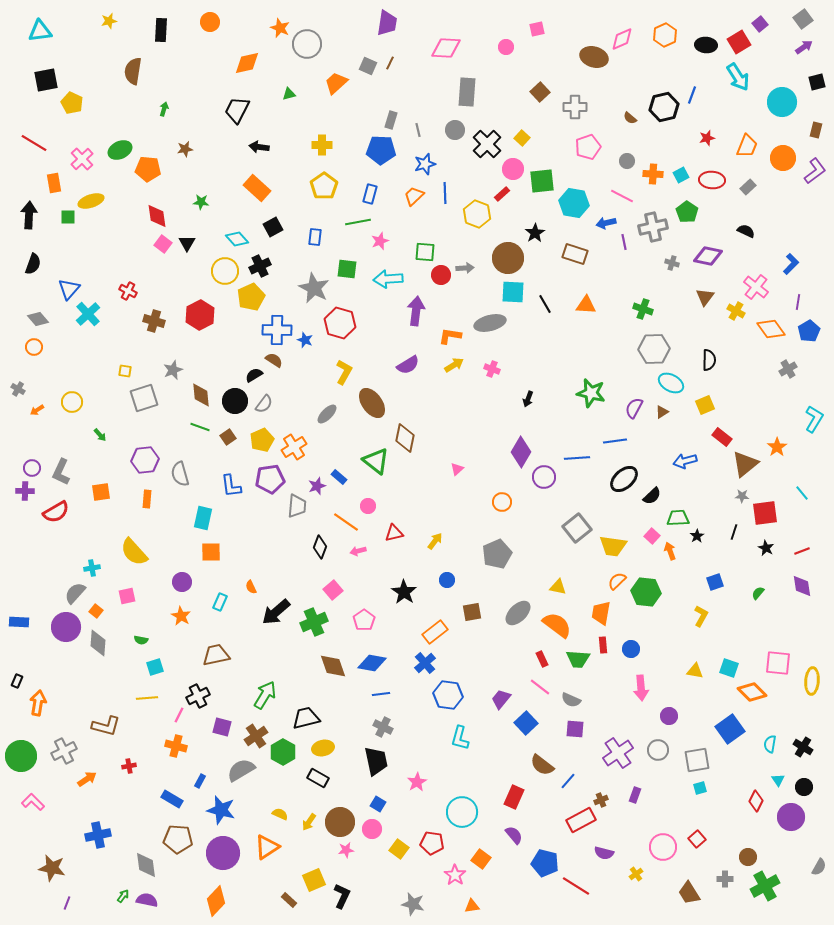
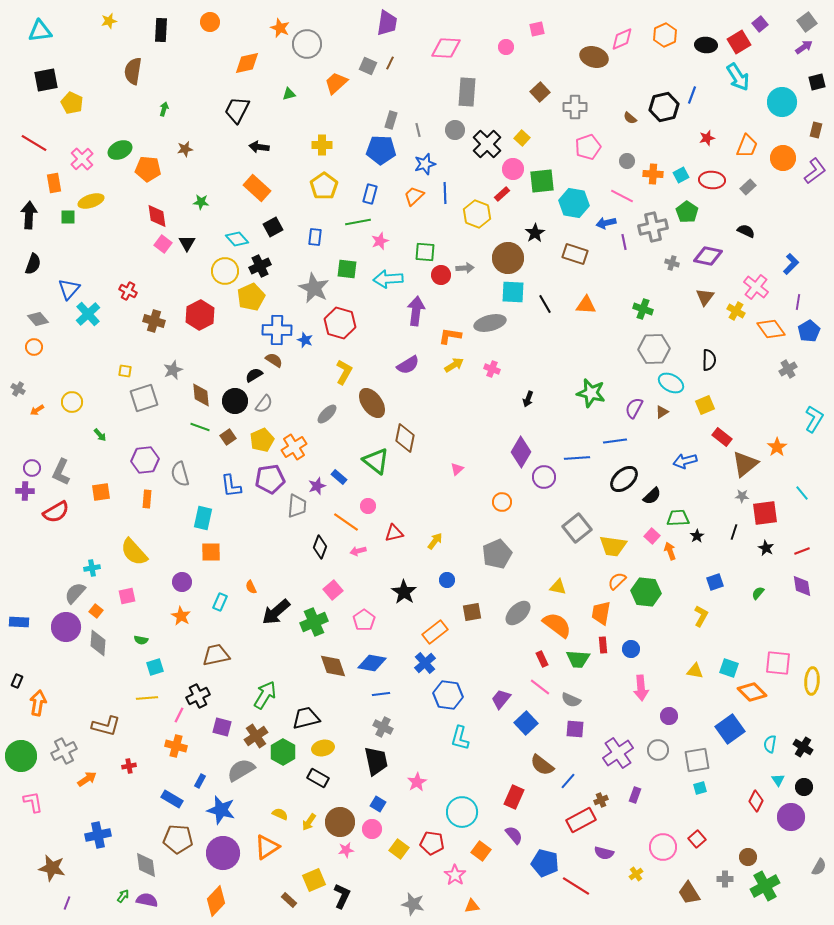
gray square at (803, 19): moved 4 px right, 3 px down
pink L-shape at (33, 802): rotated 35 degrees clockwise
orange square at (481, 859): moved 8 px up
